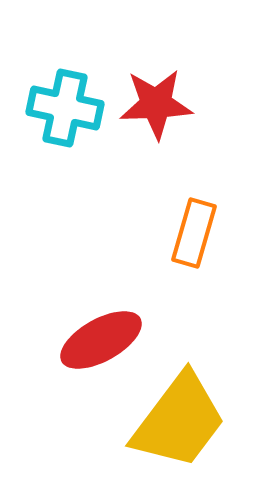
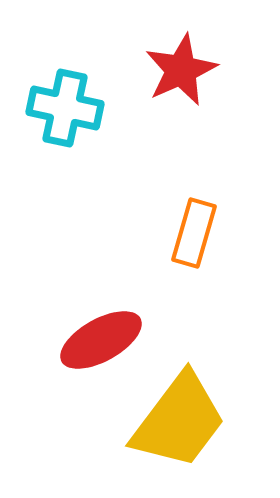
red star: moved 25 px right, 34 px up; rotated 22 degrees counterclockwise
